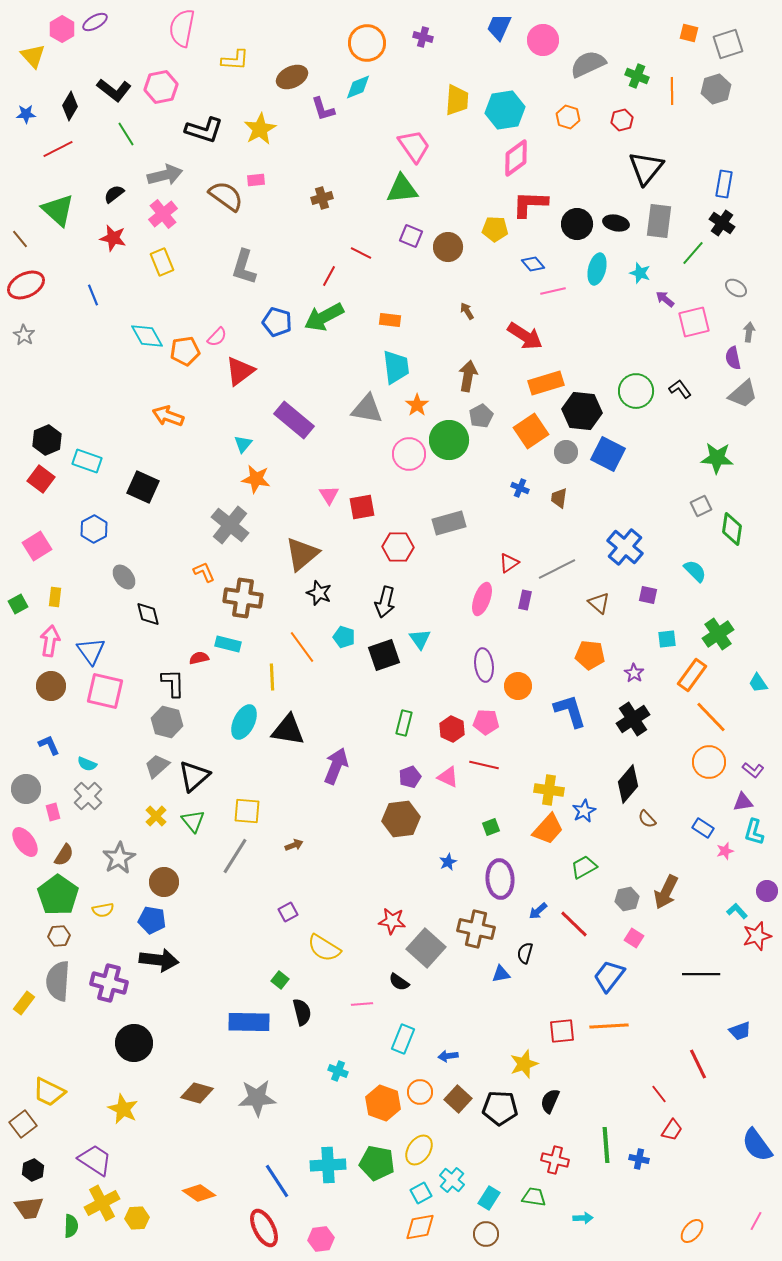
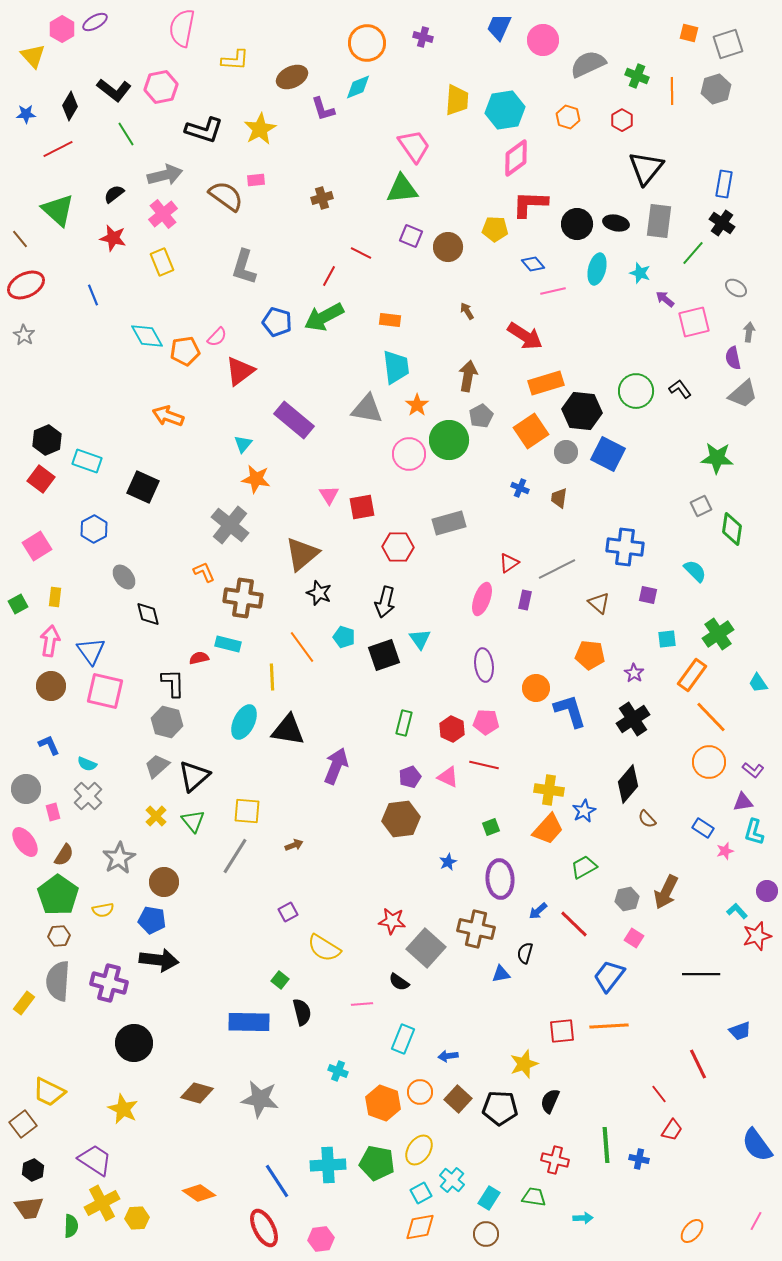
red hexagon at (622, 120): rotated 15 degrees counterclockwise
blue cross at (625, 547): rotated 33 degrees counterclockwise
orange circle at (518, 686): moved 18 px right, 2 px down
gray star at (257, 1098): moved 3 px right, 1 px down; rotated 12 degrees clockwise
